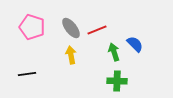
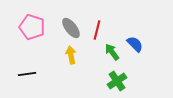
red line: rotated 54 degrees counterclockwise
green arrow: moved 2 px left; rotated 18 degrees counterclockwise
green cross: rotated 36 degrees counterclockwise
